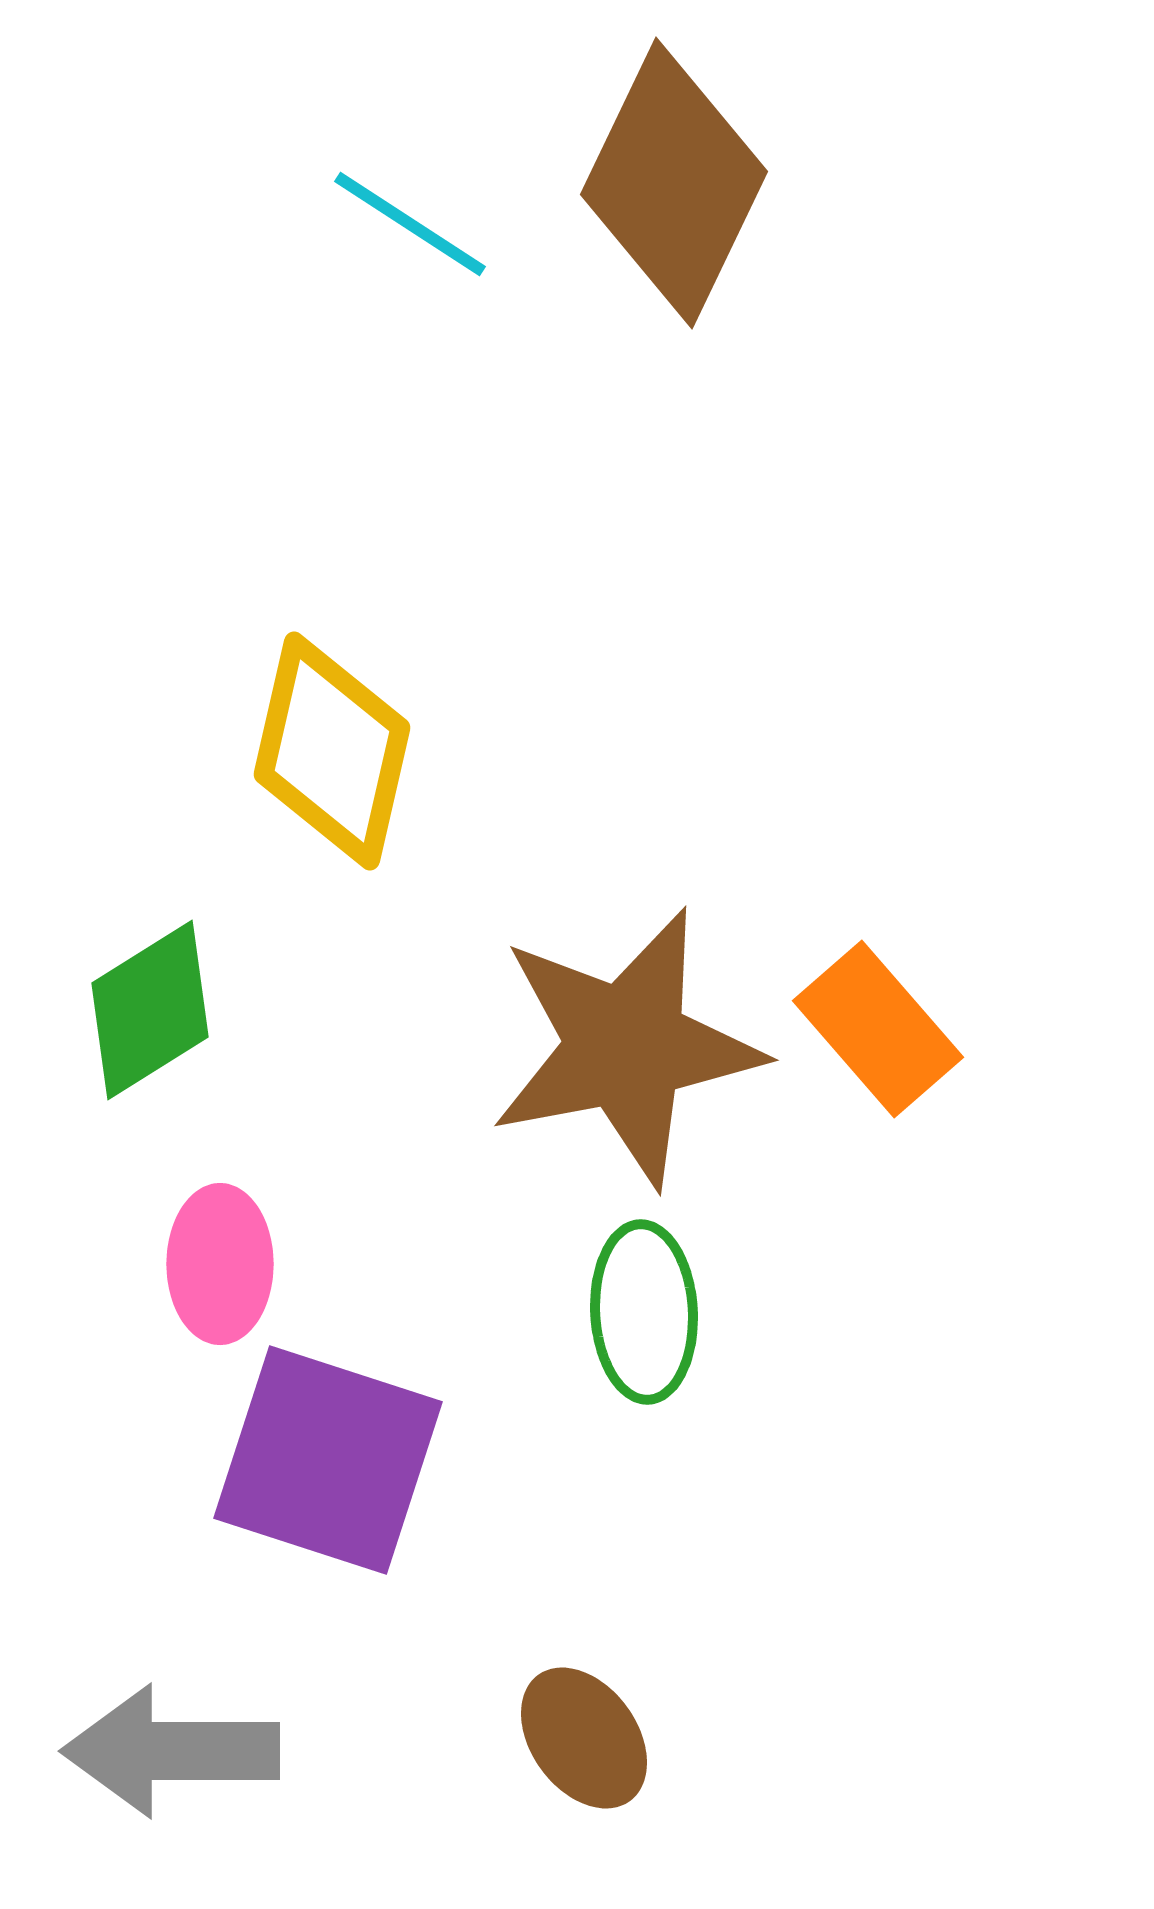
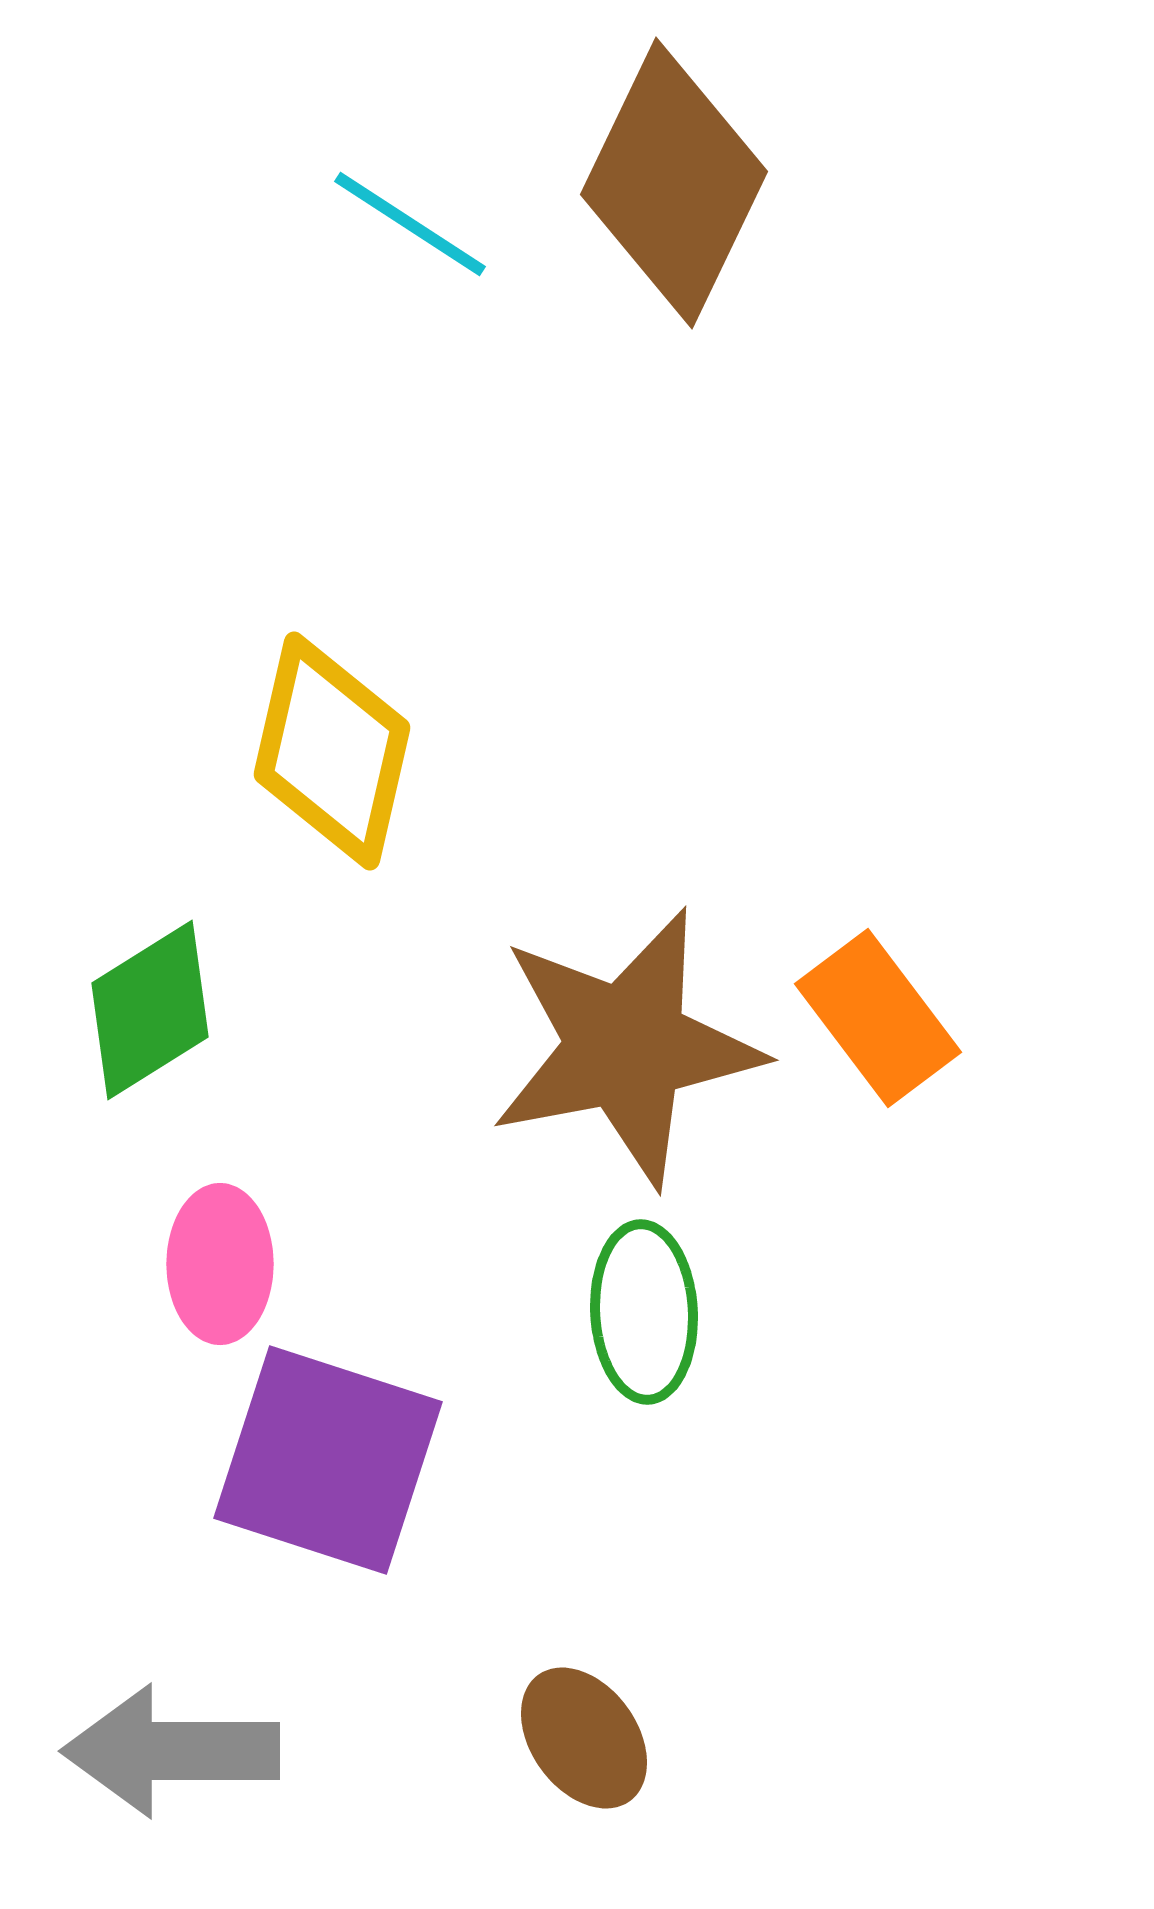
orange rectangle: moved 11 px up; rotated 4 degrees clockwise
